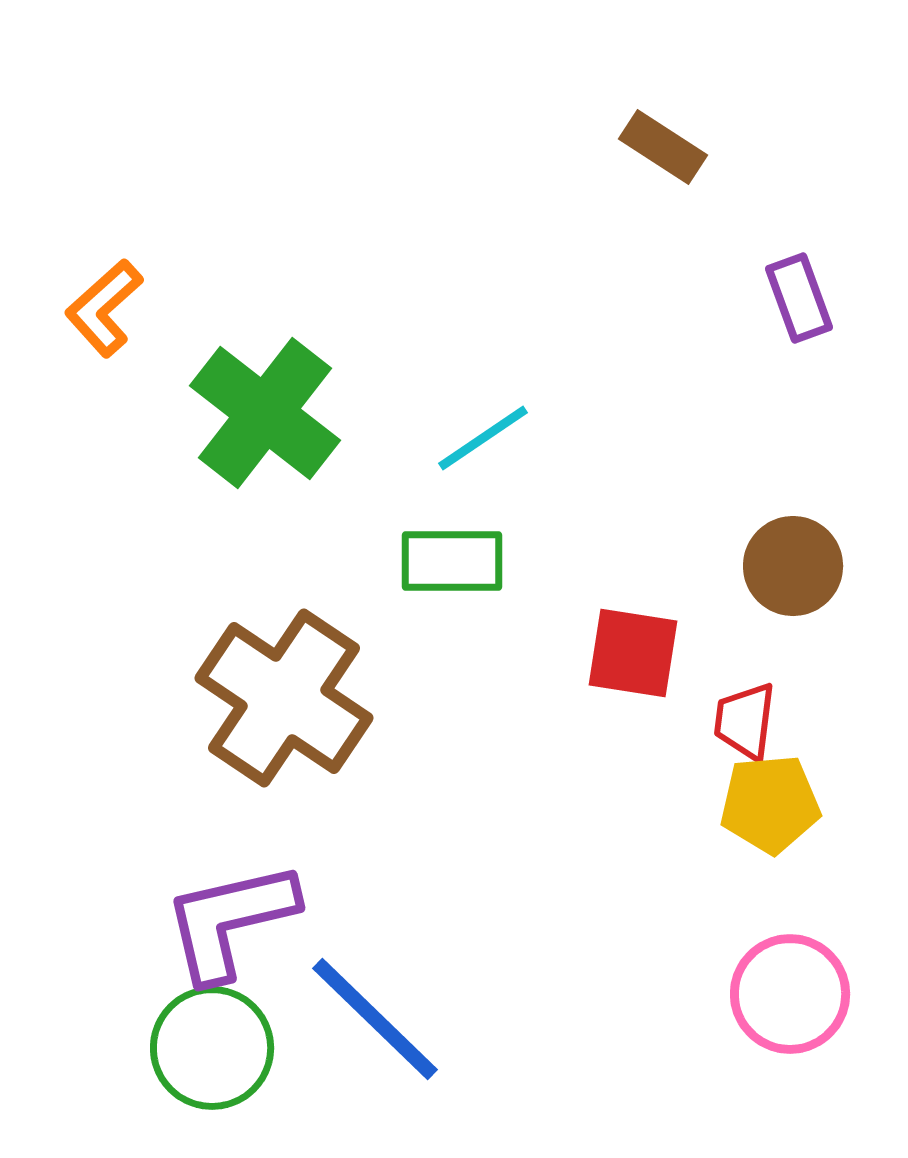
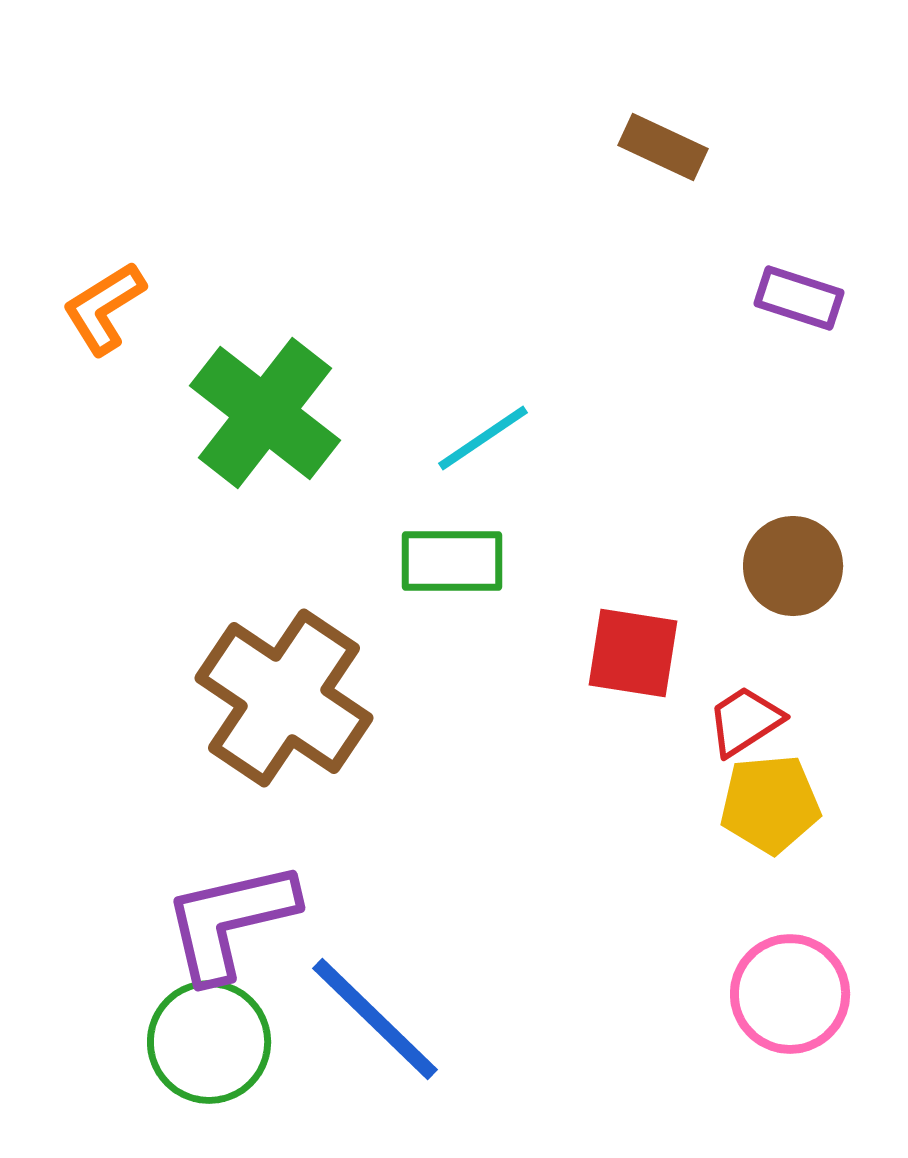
brown rectangle: rotated 8 degrees counterclockwise
purple rectangle: rotated 52 degrees counterclockwise
orange L-shape: rotated 10 degrees clockwise
red trapezoid: rotated 50 degrees clockwise
green circle: moved 3 px left, 6 px up
